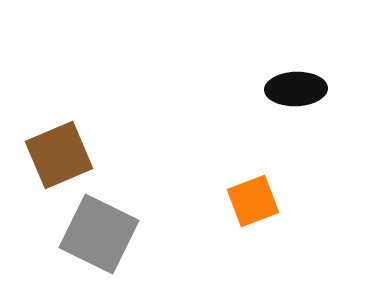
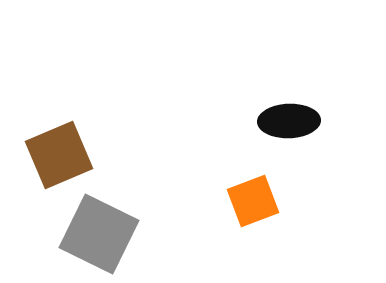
black ellipse: moved 7 px left, 32 px down
